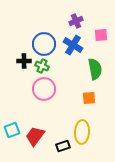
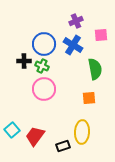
cyan square: rotated 21 degrees counterclockwise
